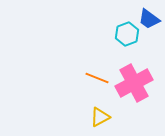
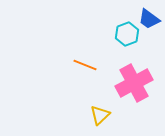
orange line: moved 12 px left, 13 px up
yellow triangle: moved 2 px up; rotated 15 degrees counterclockwise
